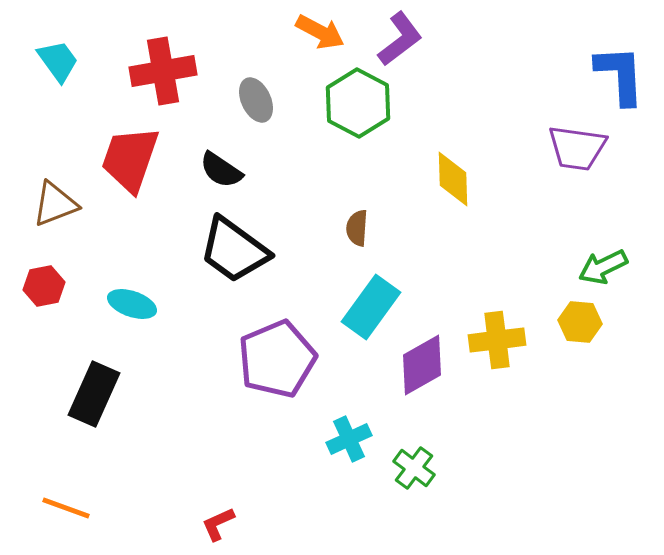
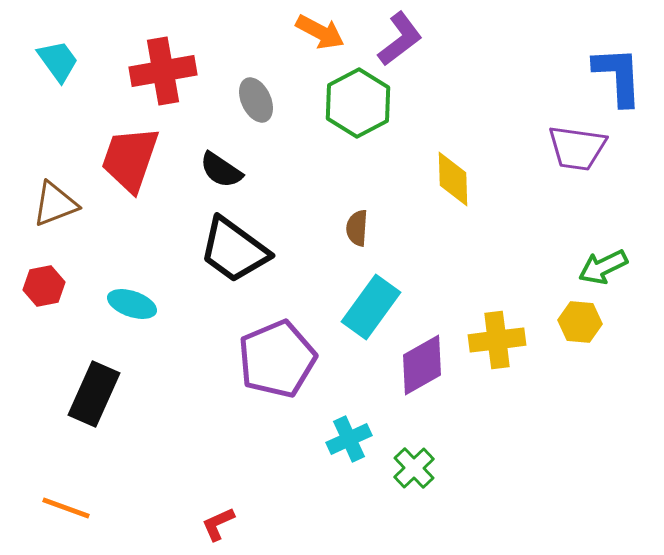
blue L-shape: moved 2 px left, 1 px down
green hexagon: rotated 4 degrees clockwise
green cross: rotated 9 degrees clockwise
